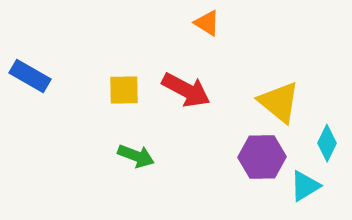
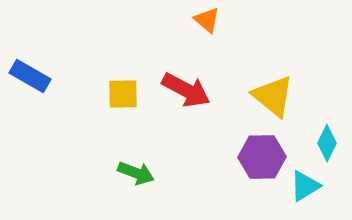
orange triangle: moved 3 px up; rotated 8 degrees clockwise
yellow square: moved 1 px left, 4 px down
yellow triangle: moved 6 px left, 6 px up
green arrow: moved 17 px down
